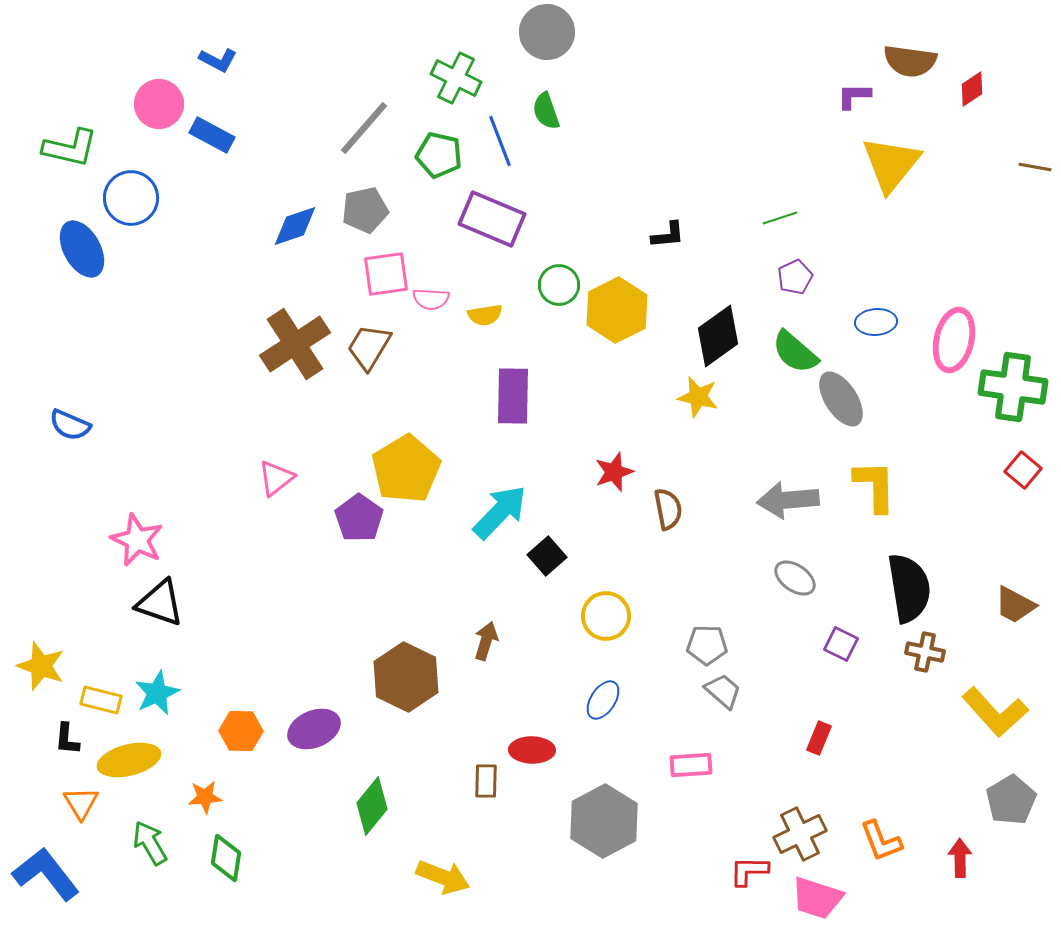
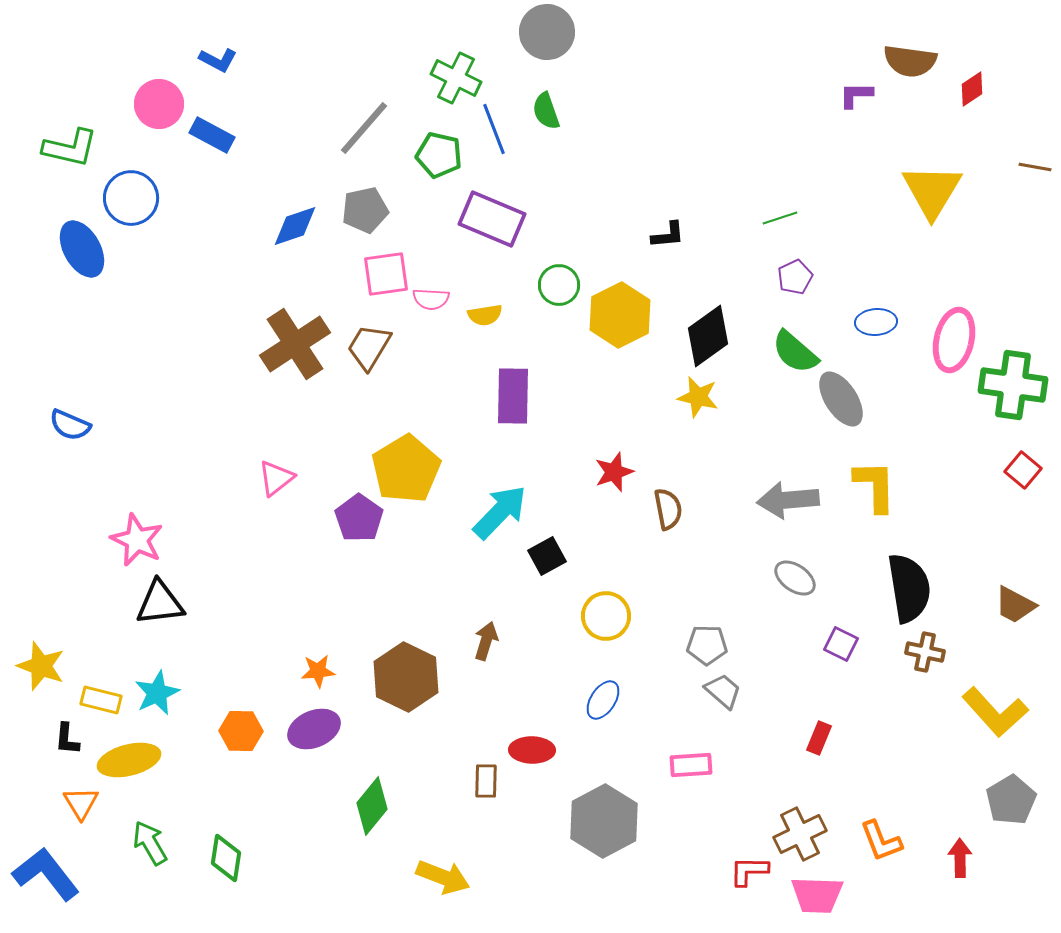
purple L-shape at (854, 96): moved 2 px right, 1 px up
blue line at (500, 141): moved 6 px left, 12 px up
yellow triangle at (891, 164): moved 41 px right, 27 px down; rotated 8 degrees counterclockwise
yellow hexagon at (617, 310): moved 3 px right, 5 px down
black diamond at (718, 336): moved 10 px left
green cross at (1013, 387): moved 2 px up
black square at (547, 556): rotated 12 degrees clockwise
black triangle at (160, 603): rotated 26 degrees counterclockwise
orange star at (205, 797): moved 113 px right, 126 px up
pink trapezoid at (817, 898): moved 3 px up; rotated 16 degrees counterclockwise
